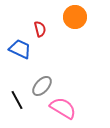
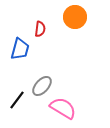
red semicircle: rotated 21 degrees clockwise
blue trapezoid: rotated 80 degrees clockwise
black line: rotated 66 degrees clockwise
